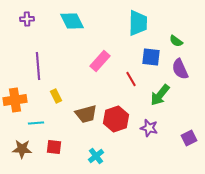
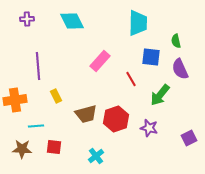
green semicircle: rotated 40 degrees clockwise
cyan line: moved 3 px down
